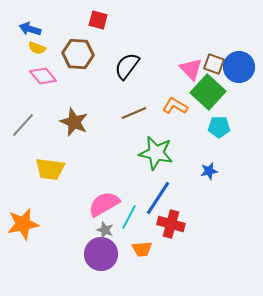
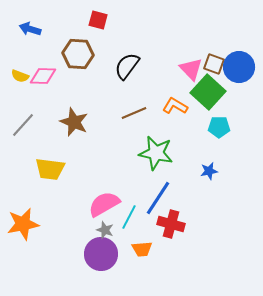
yellow semicircle: moved 17 px left, 28 px down
pink diamond: rotated 48 degrees counterclockwise
